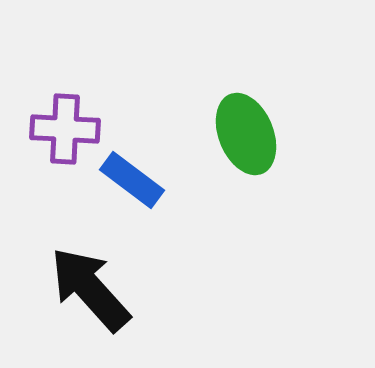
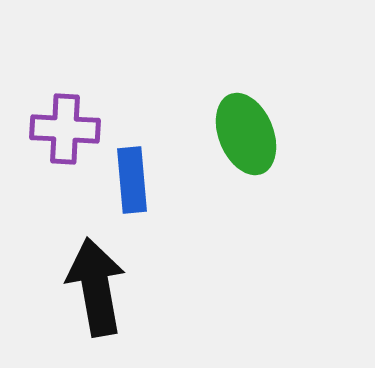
blue rectangle: rotated 48 degrees clockwise
black arrow: moved 6 px right, 2 px up; rotated 32 degrees clockwise
